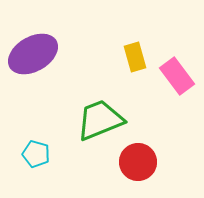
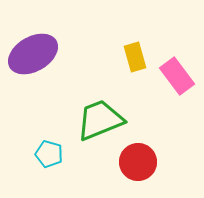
cyan pentagon: moved 13 px right
